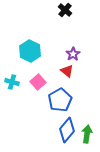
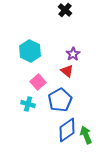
cyan cross: moved 16 px right, 22 px down
blue diamond: rotated 15 degrees clockwise
green arrow: moved 1 px left, 1 px down; rotated 30 degrees counterclockwise
